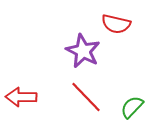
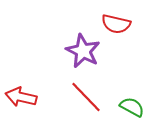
red arrow: rotated 12 degrees clockwise
green semicircle: rotated 75 degrees clockwise
